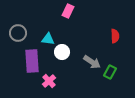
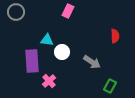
gray circle: moved 2 px left, 21 px up
cyan triangle: moved 1 px left, 1 px down
green rectangle: moved 14 px down
